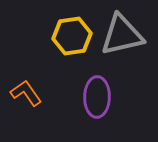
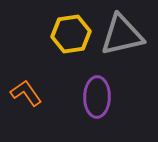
yellow hexagon: moved 1 px left, 2 px up
